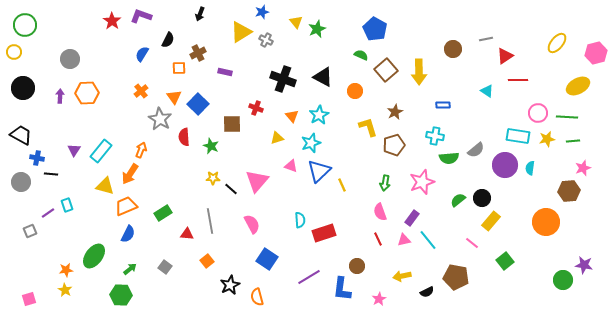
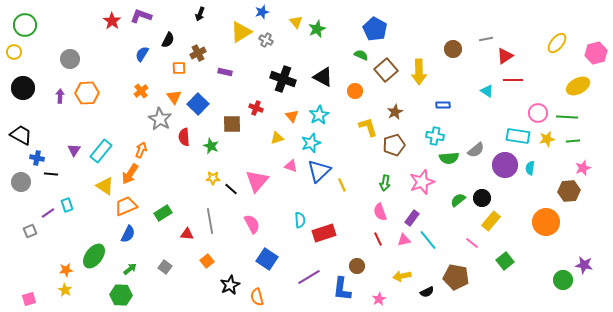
red line at (518, 80): moved 5 px left
yellow triangle at (105, 186): rotated 18 degrees clockwise
